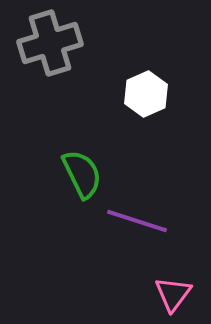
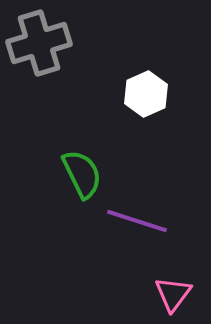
gray cross: moved 11 px left
